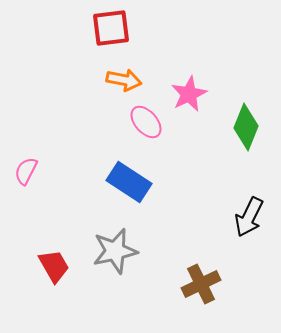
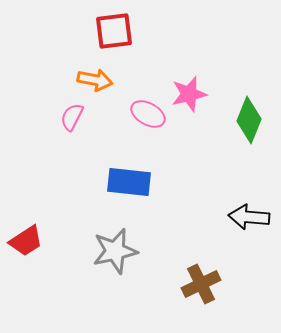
red square: moved 3 px right, 3 px down
orange arrow: moved 29 px left
pink star: rotated 12 degrees clockwise
pink ellipse: moved 2 px right, 8 px up; rotated 20 degrees counterclockwise
green diamond: moved 3 px right, 7 px up
pink semicircle: moved 46 px right, 54 px up
blue rectangle: rotated 27 degrees counterclockwise
black arrow: rotated 69 degrees clockwise
red trapezoid: moved 28 px left, 25 px up; rotated 87 degrees clockwise
